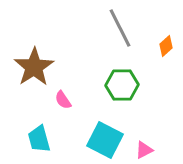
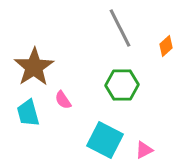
cyan trapezoid: moved 11 px left, 26 px up
